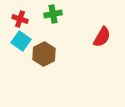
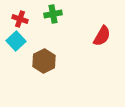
red semicircle: moved 1 px up
cyan square: moved 5 px left; rotated 12 degrees clockwise
brown hexagon: moved 7 px down
